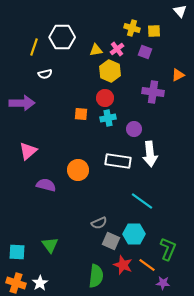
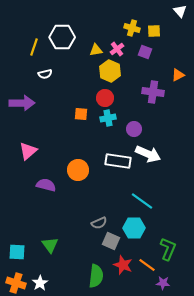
white arrow: moved 2 px left; rotated 60 degrees counterclockwise
cyan hexagon: moved 6 px up
